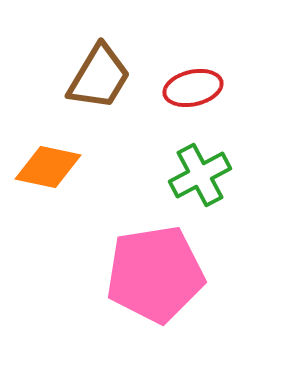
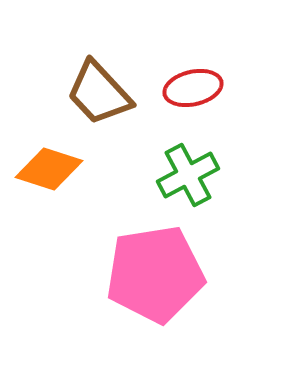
brown trapezoid: moved 16 px down; rotated 106 degrees clockwise
orange diamond: moved 1 px right, 2 px down; rotated 6 degrees clockwise
green cross: moved 12 px left
